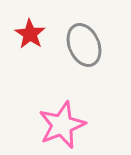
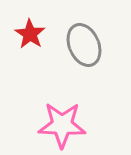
pink star: rotated 24 degrees clockwise
